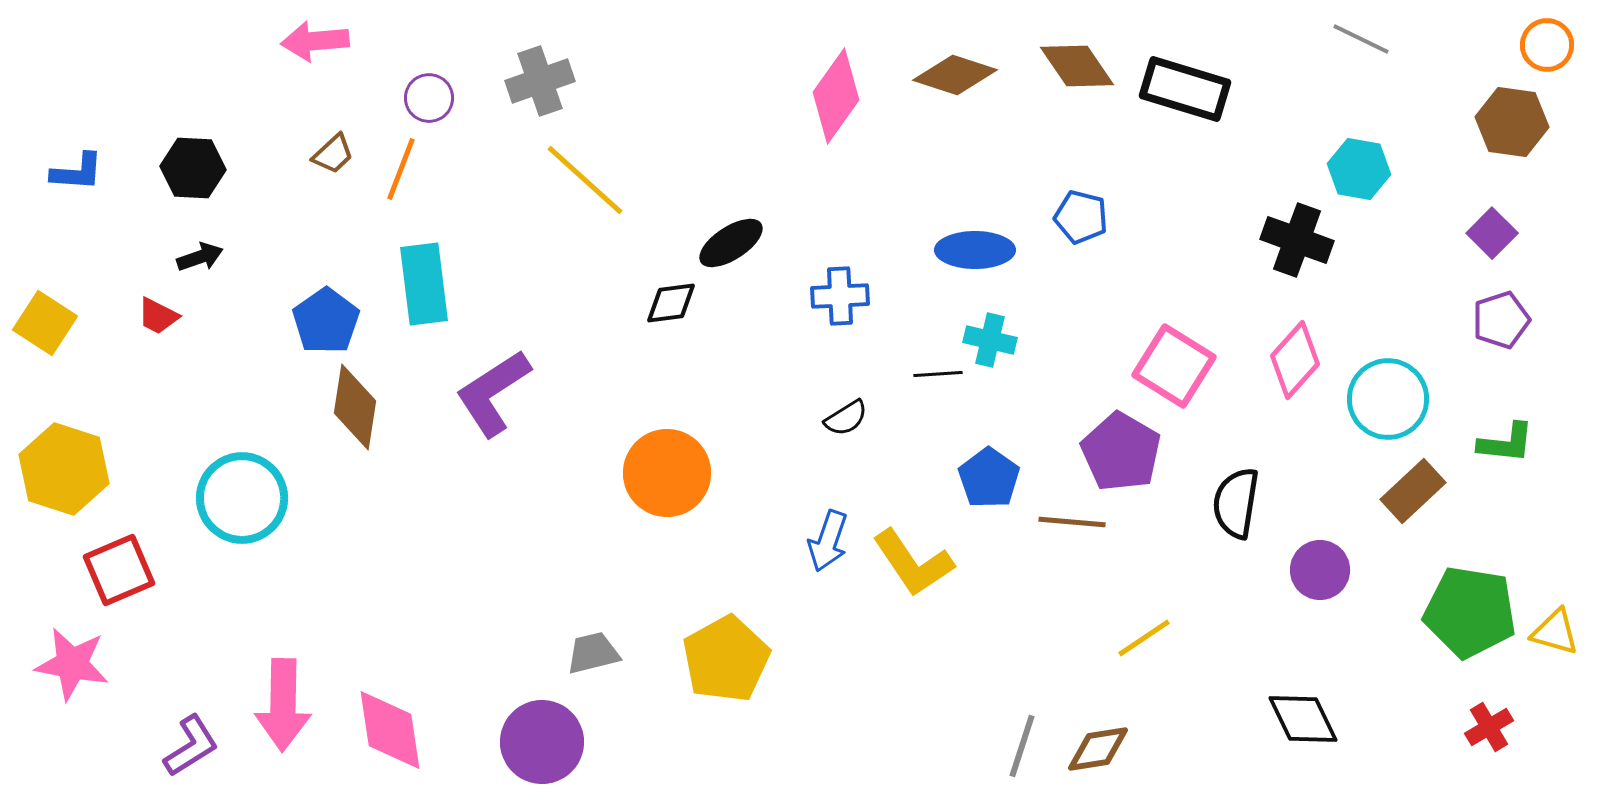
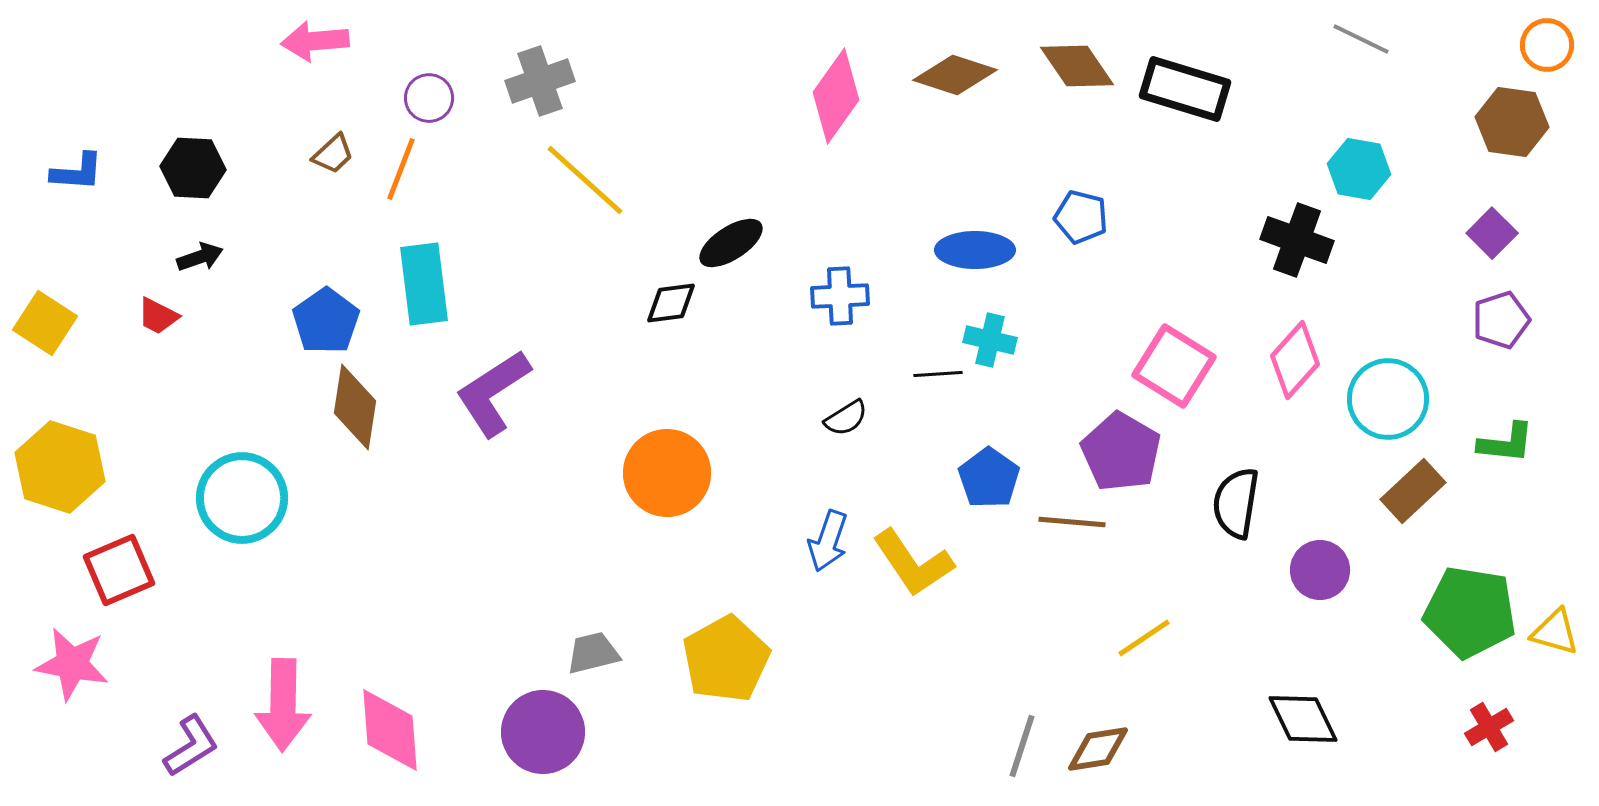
yellow hexagon at (64, 469): moved 4 px left, 2 px up
pink diamond at (390, 730): rotated 4 degrees clockwise
purple circle at (542, 742): moved 1 px right, 10 px up
